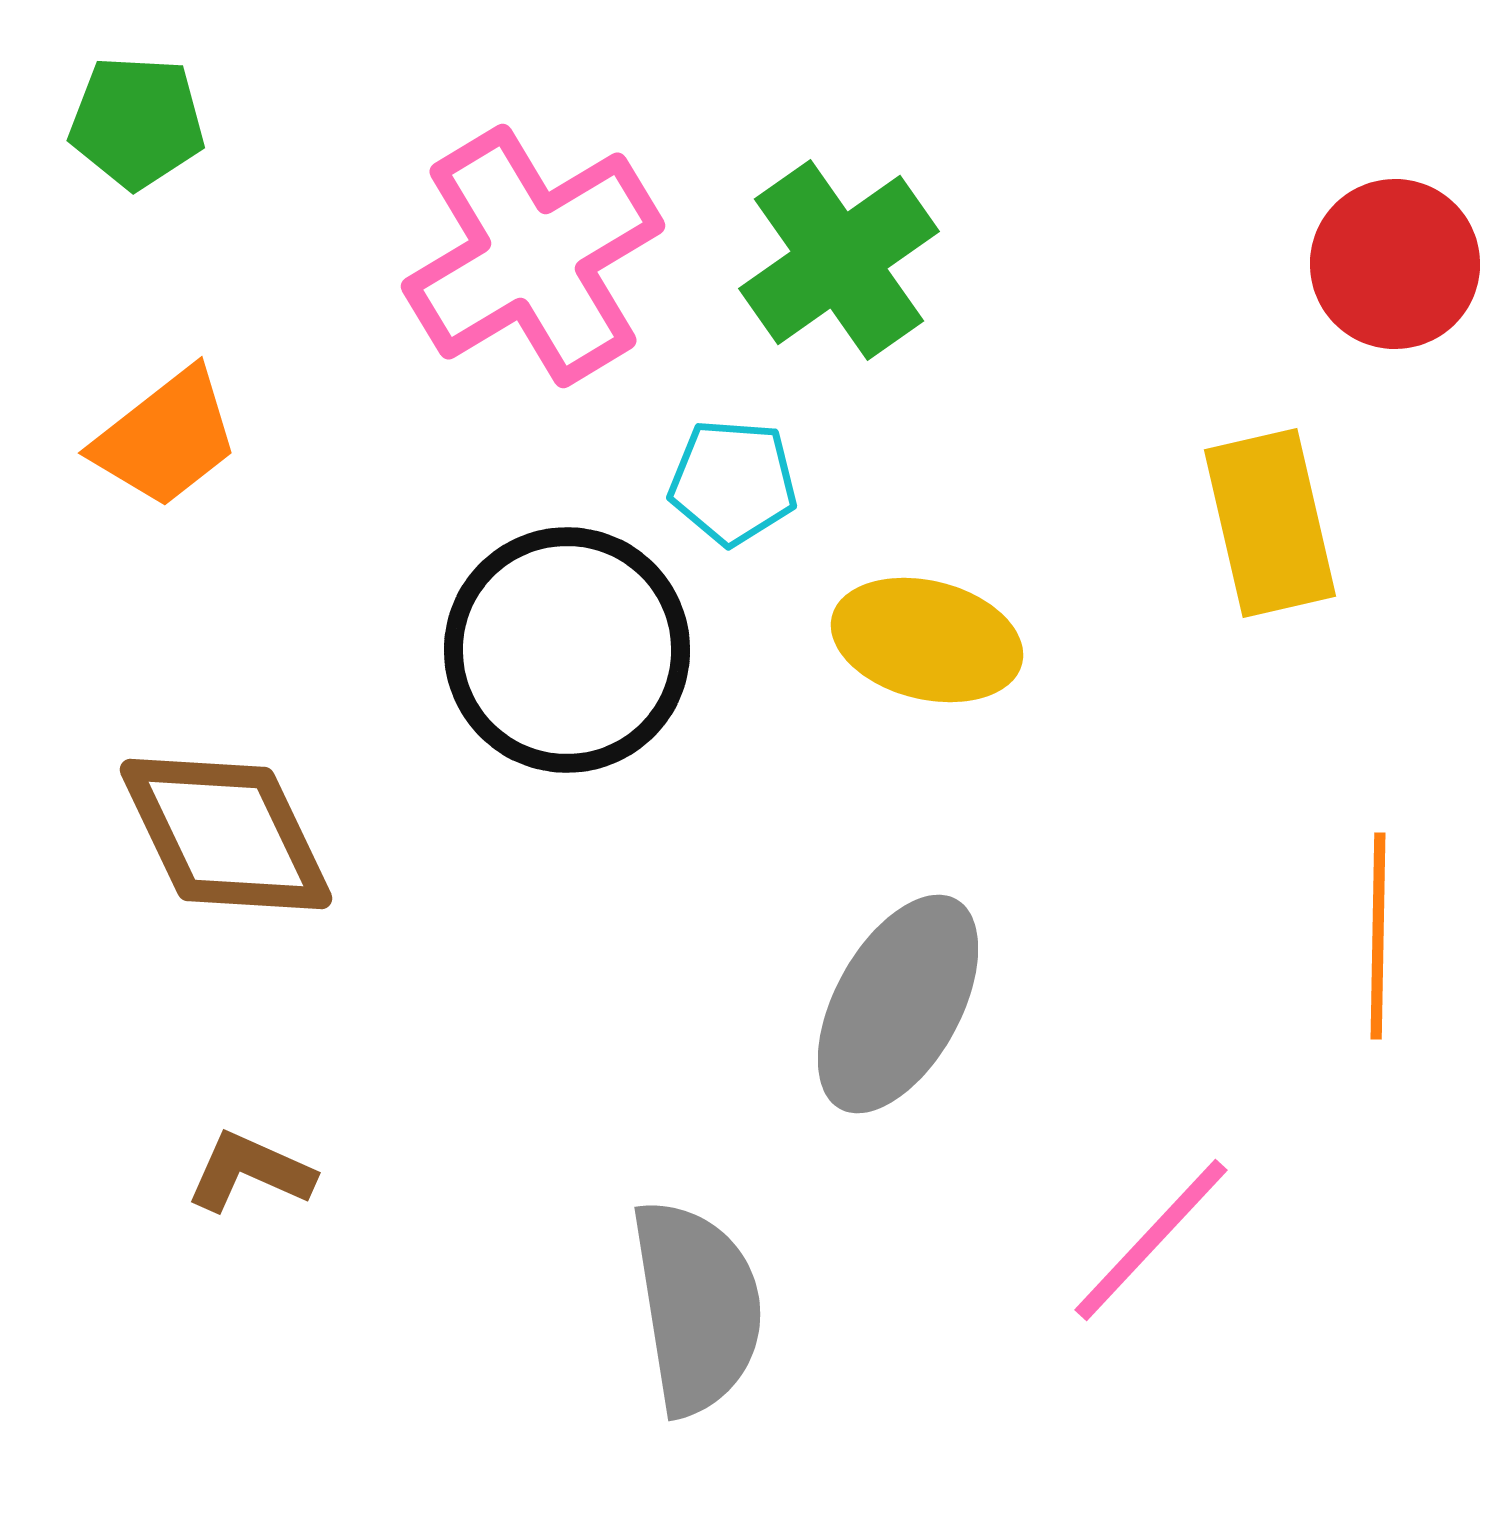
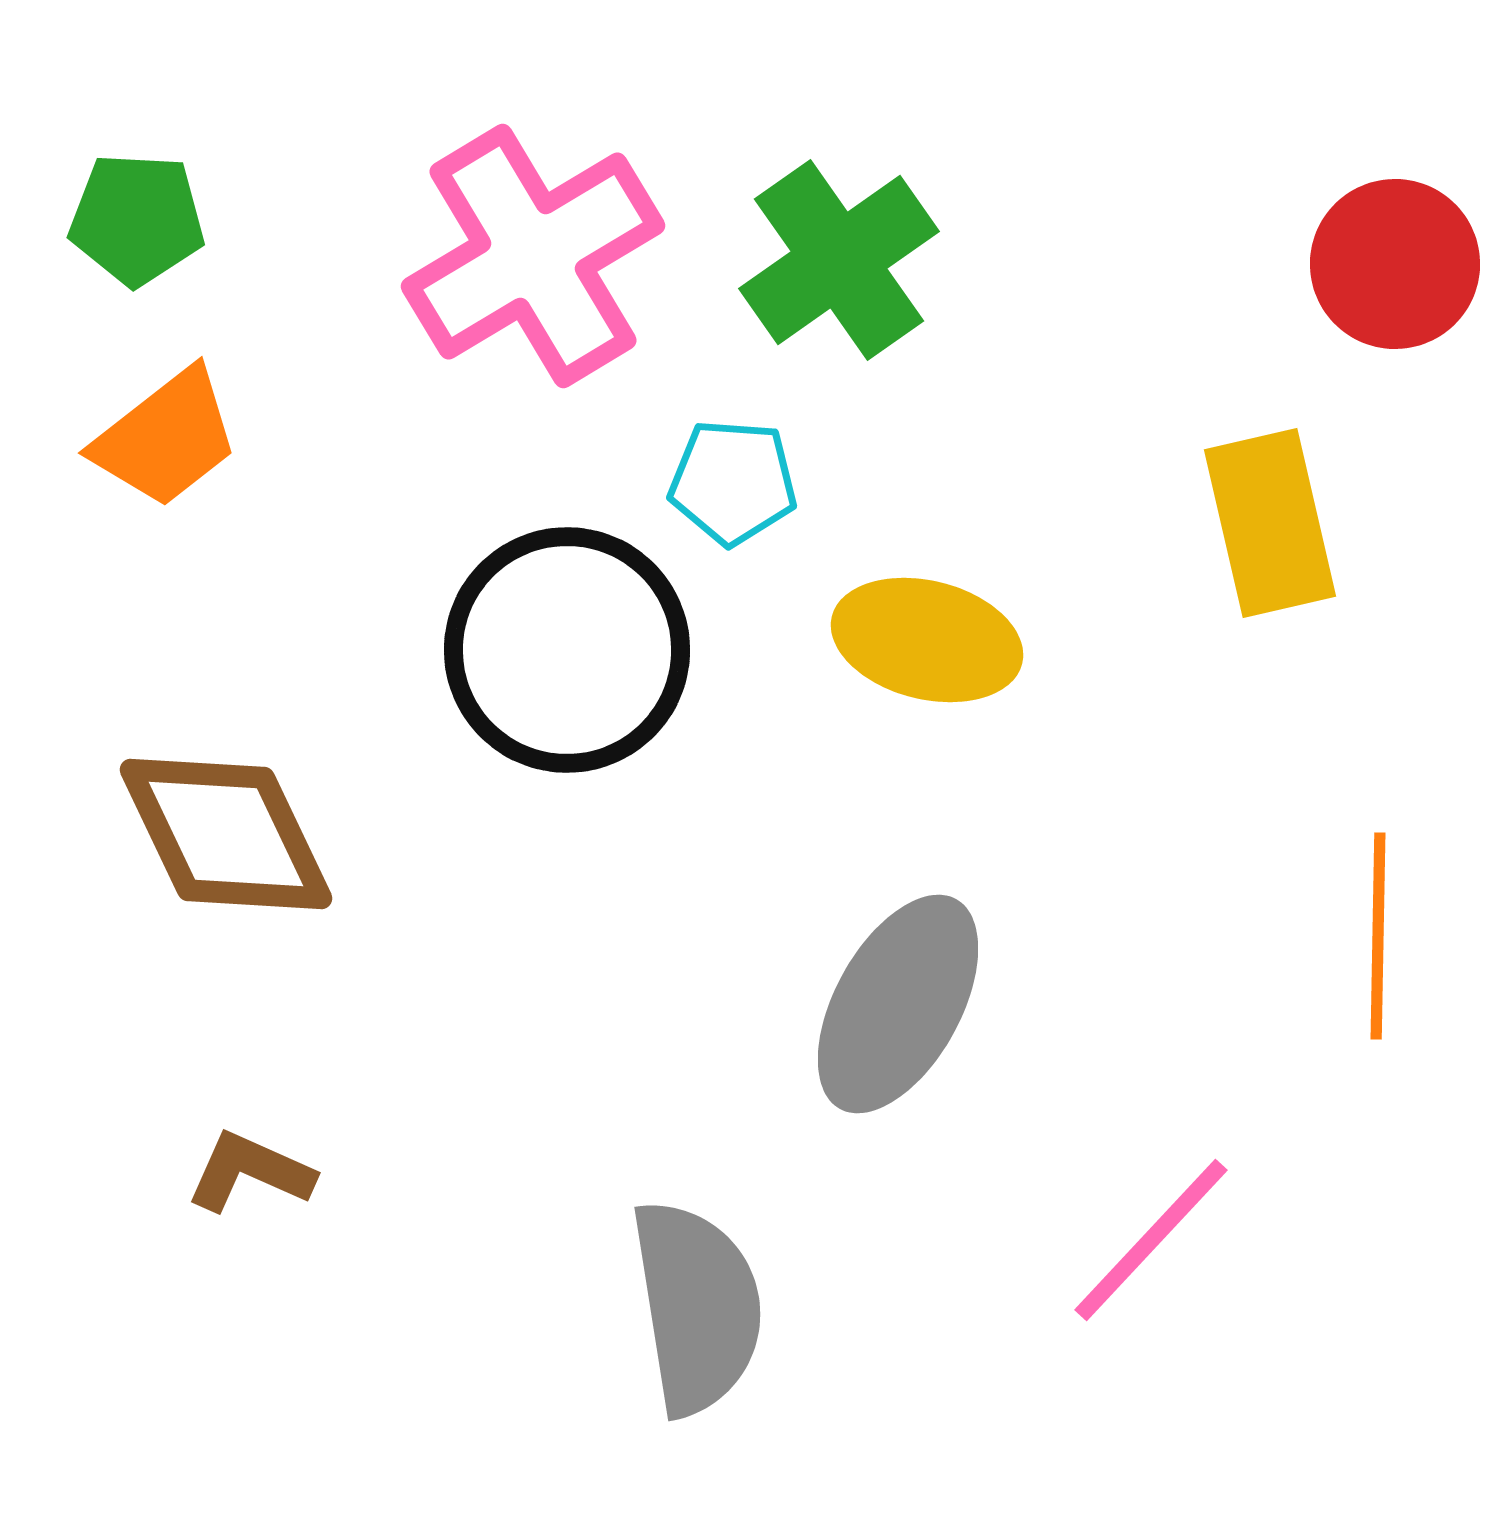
green pentagon: moved 97 px down
